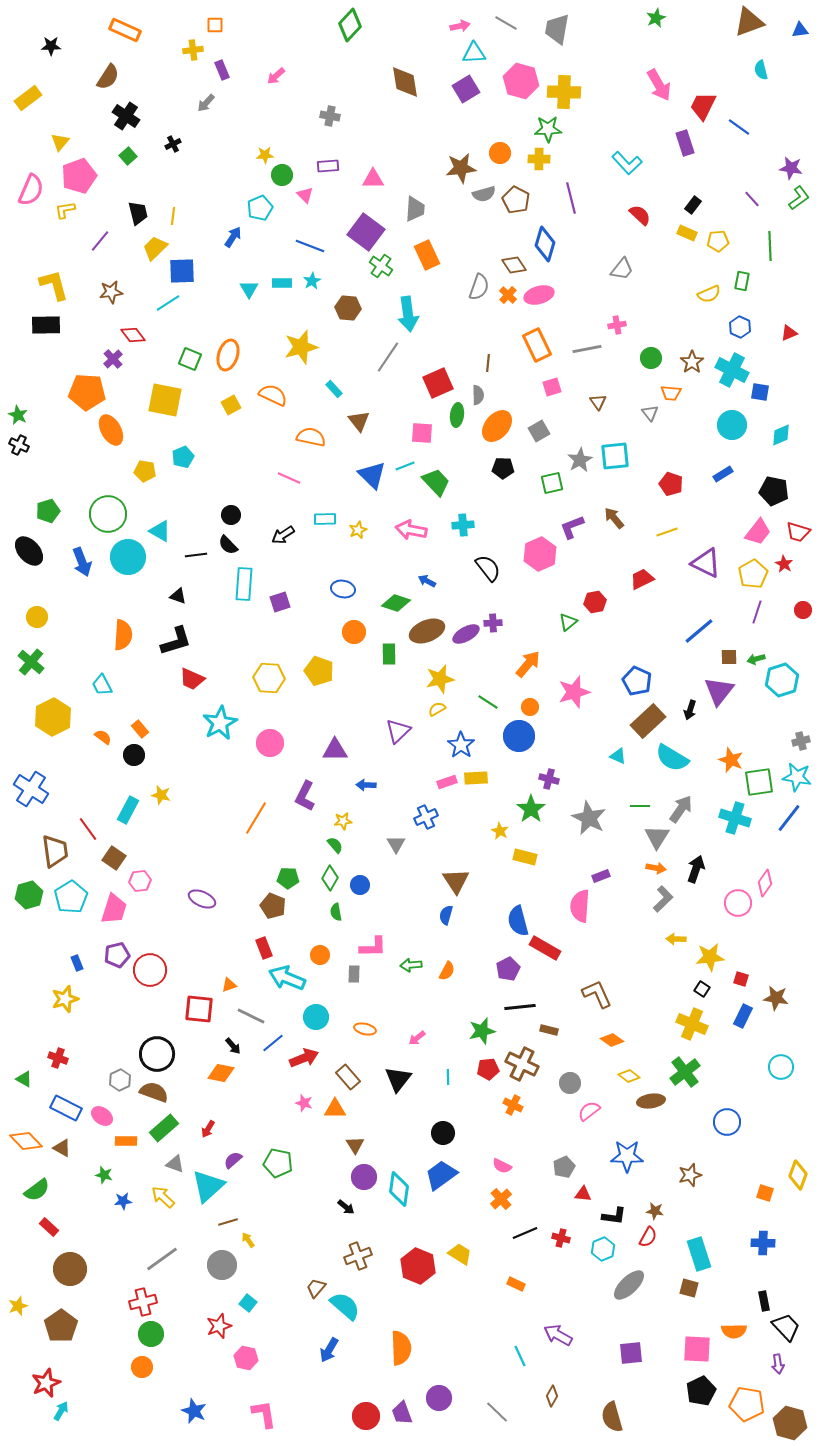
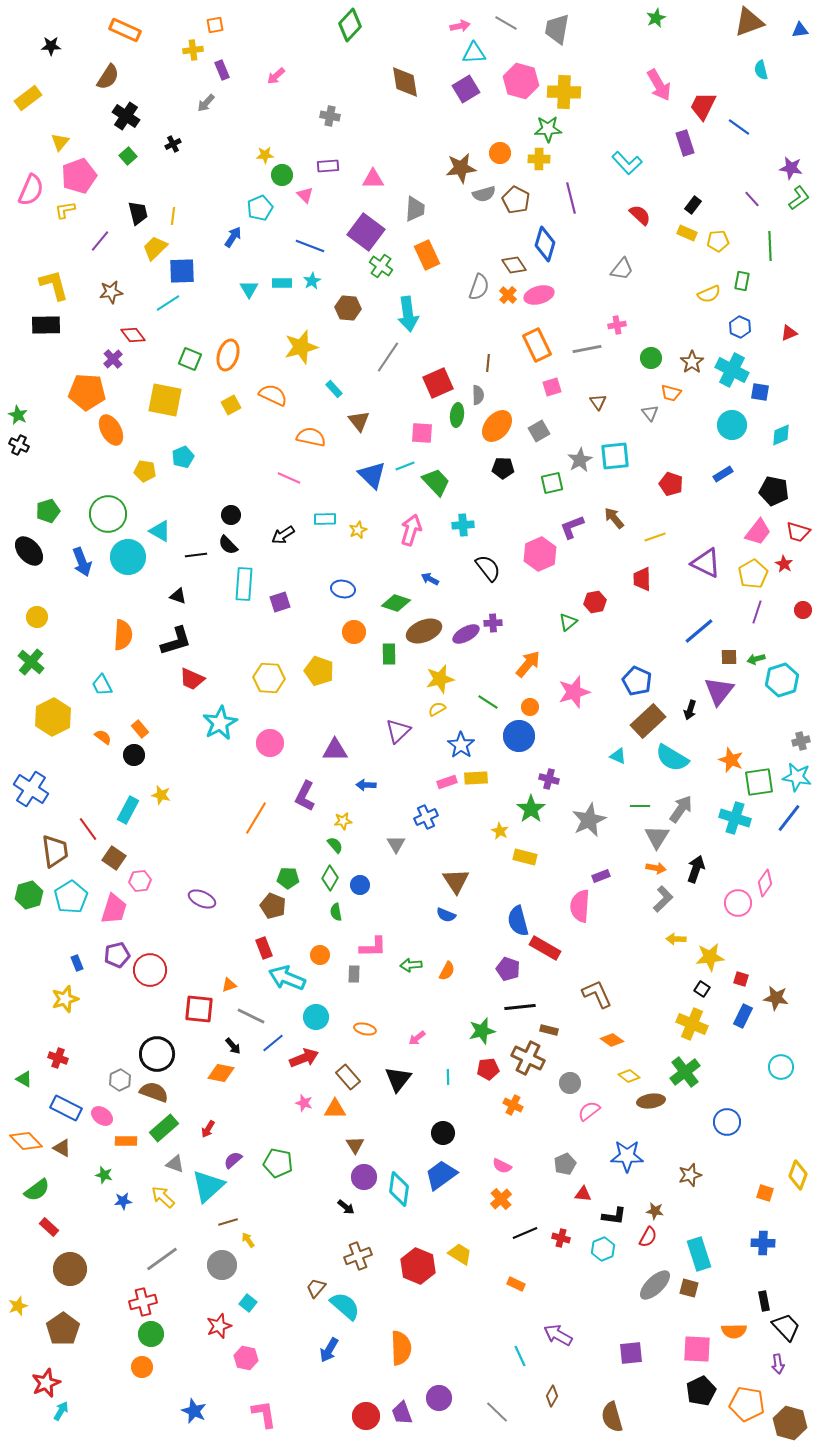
orange square at (215, 25): rotated 12 degrees counterclockwise
orange trapezoid at (671, 393): rotated 10 degrees clockwise
pink arrow at (411, 530): rotated 96 degrees clockwise
yellow line at (667, 532): moved 12 px left, 5 px down
red trapezoid at (642, 579): rotated 65 degrees counterclockwise
blue arrow at (427, 581): moved 3 px right, 2 px up
brown ellipse at (427, 631): moved 3 px left
gray star at (589, 818): moved 2 px down; rotated 20 degrees clockwise
blue semicircle at (446, 915): rotated 84 degrees counterclockwise
purple pentagon at (508, 969): rotated 25 degrees counterclockwise
brown cross at (522, 1064): moved 6 px right, 6 px up
gray pentagon at (564, 1167): moved 1 px right, 3 px up
gray ellipse at (629, 1285): moved 26 px right
brown pentagon at (61, 1326): moved 2 px right, 3 px down
